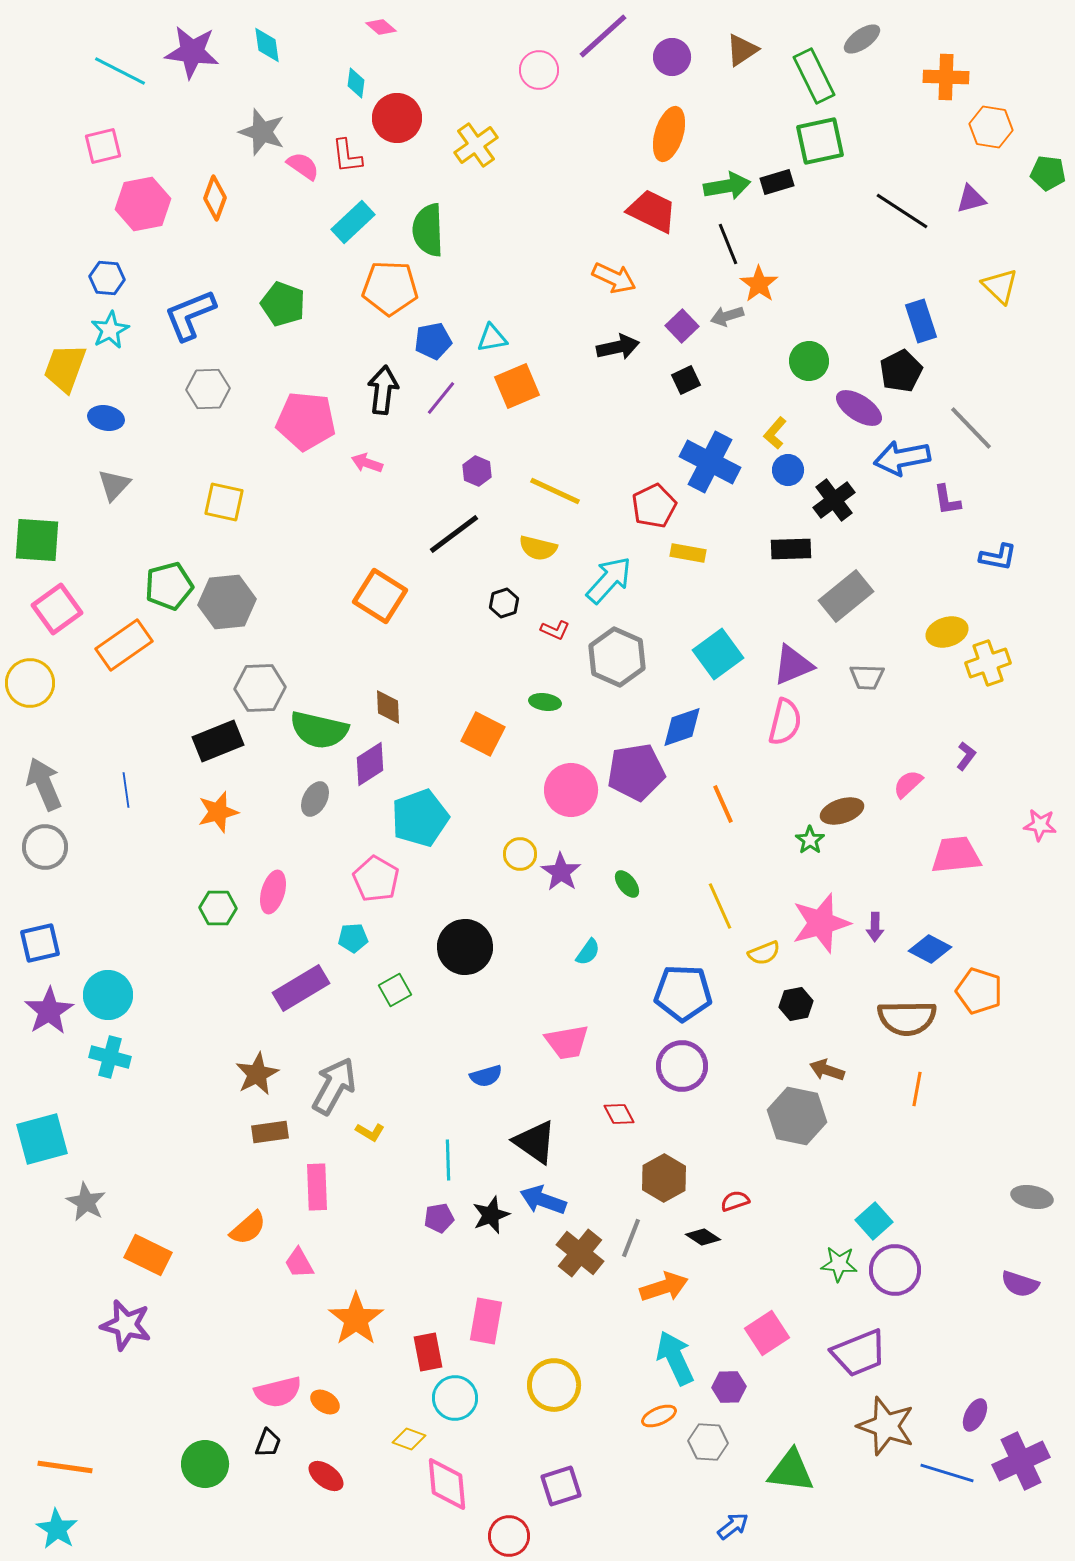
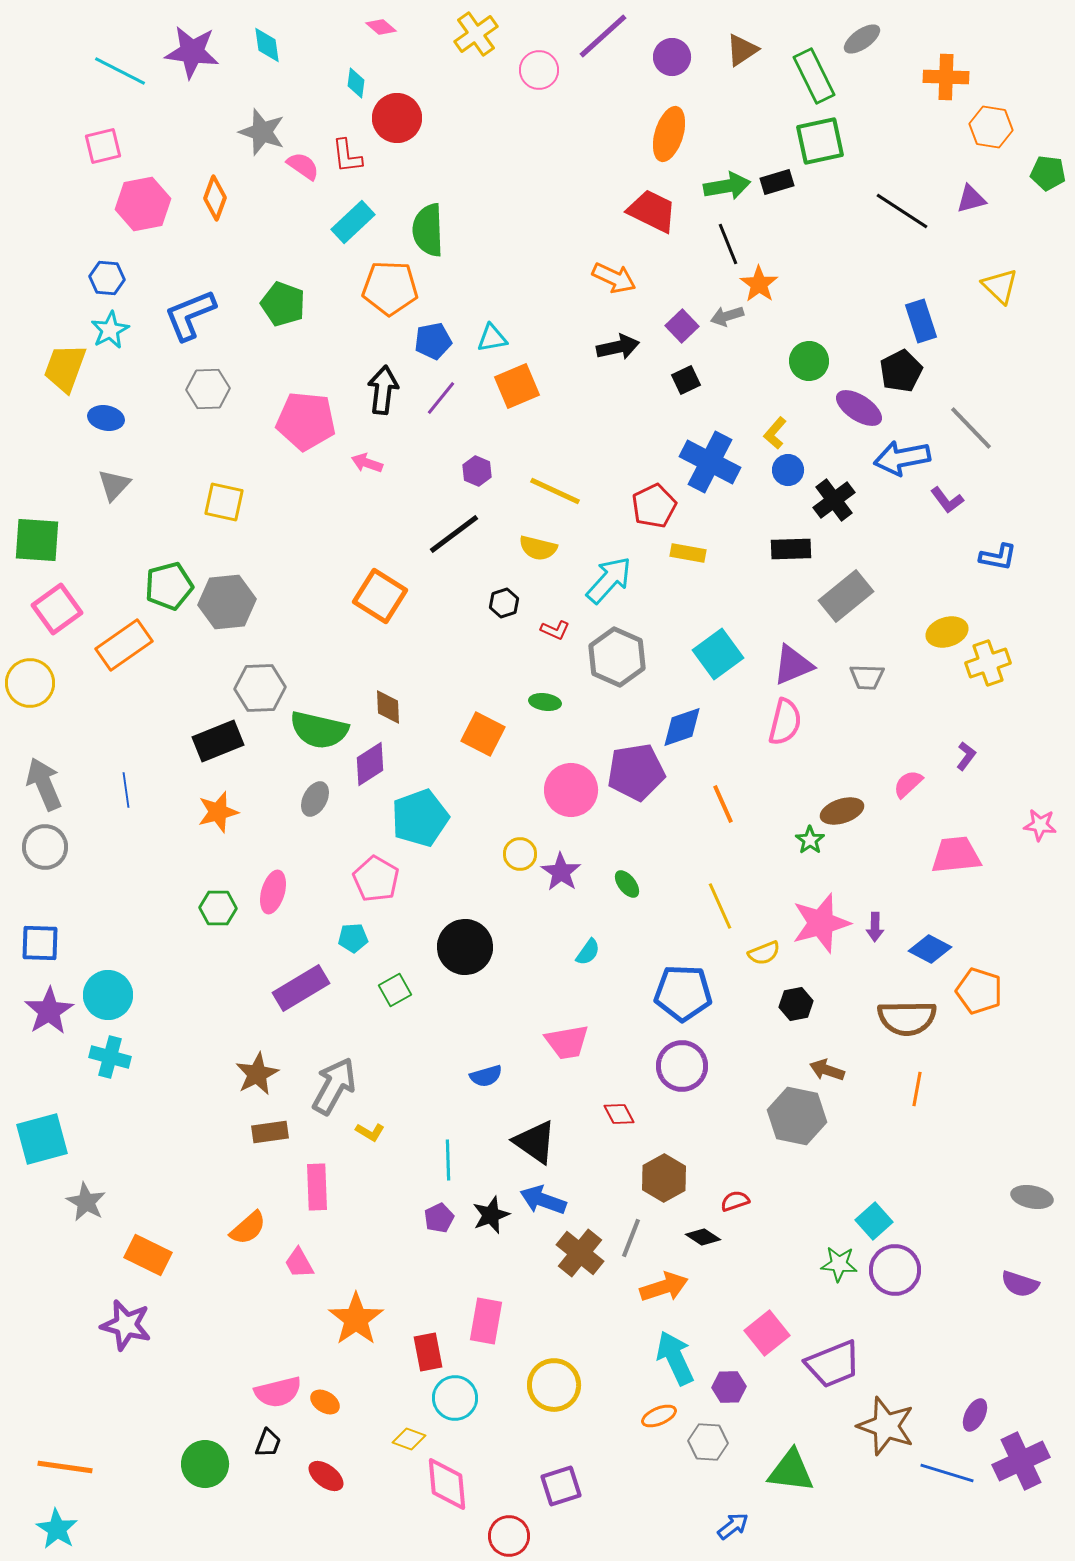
yellow cross at (476, 145): moved 111 px up
purple L-shape at (947, 500): rotated 28 degrees counterclockwise
blue square at (40, 943): rotated 15 degrees clockwise
purple pentagon at (439, 1218): rotated 16 degrees counterclockwise
pink square at (767, 1333): rotated 6 degrees counterclockwise
purple trapezoid at (859, 1353): moved 26 px left, 11 px down
